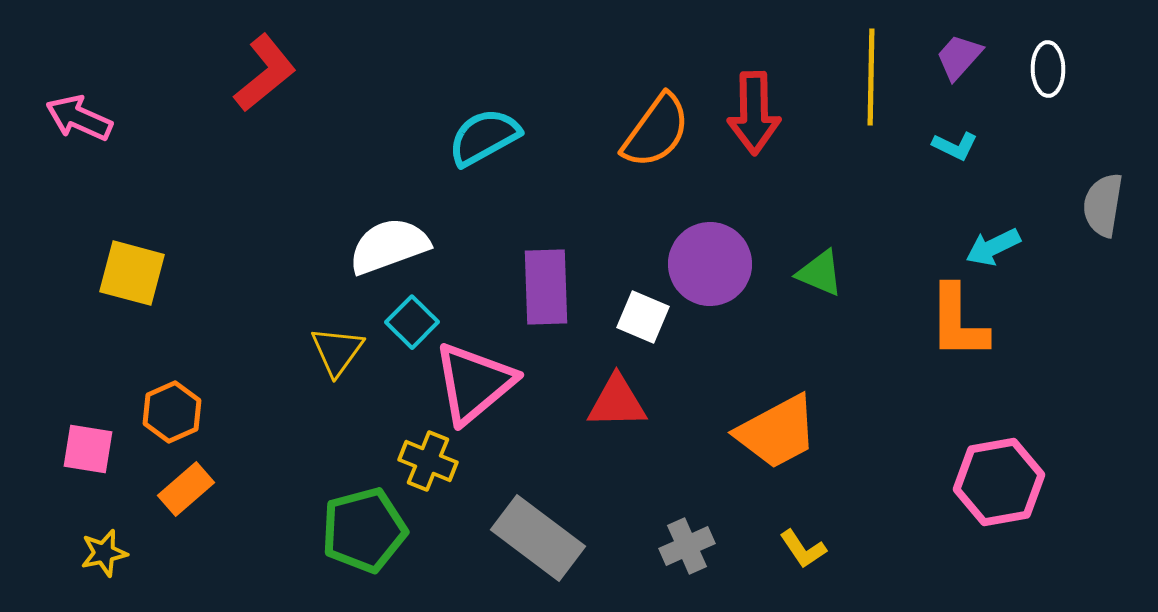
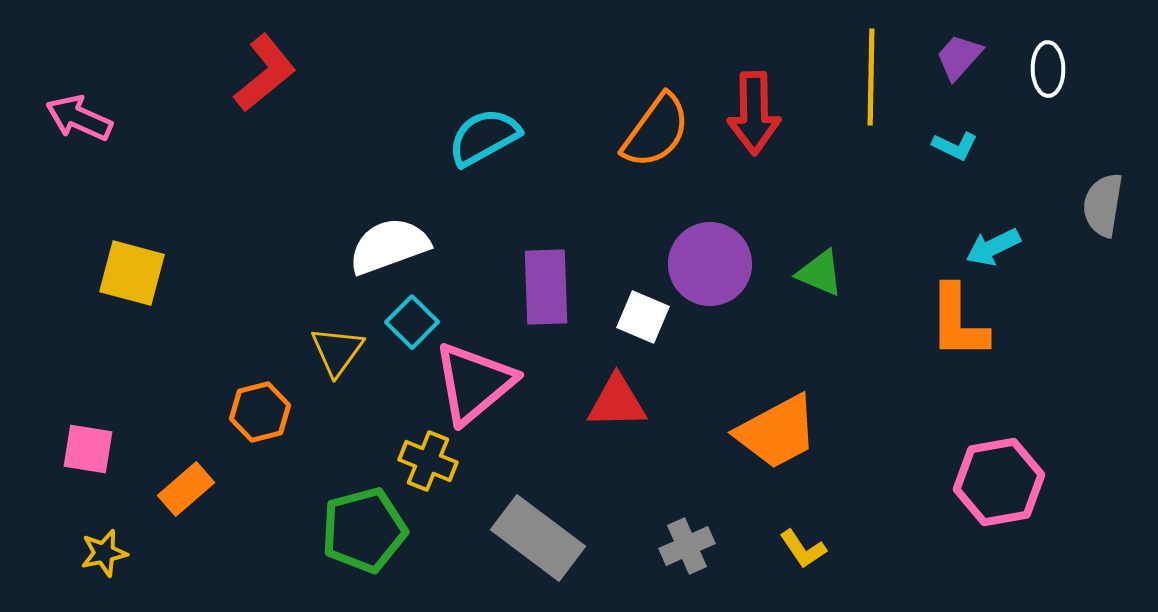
orange hexagon: moved 88 px right; rotated 10 degrees clockwise
